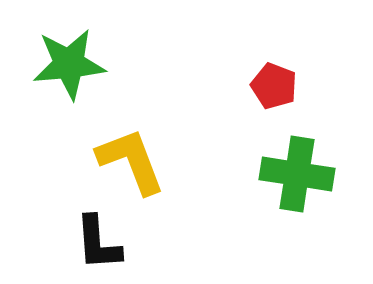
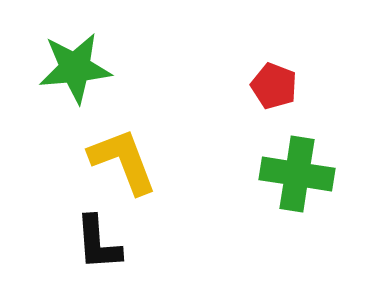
green star: moved 6 px right, 4 px down
yellow L-shape: moved 8 px left
